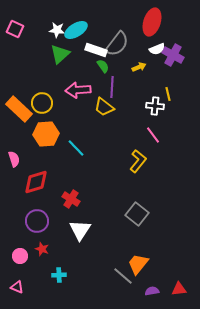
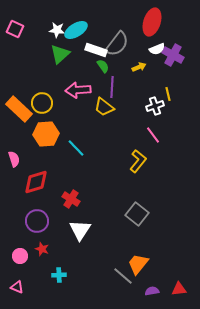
white cross: rotated 24 degrees counterclockwise
